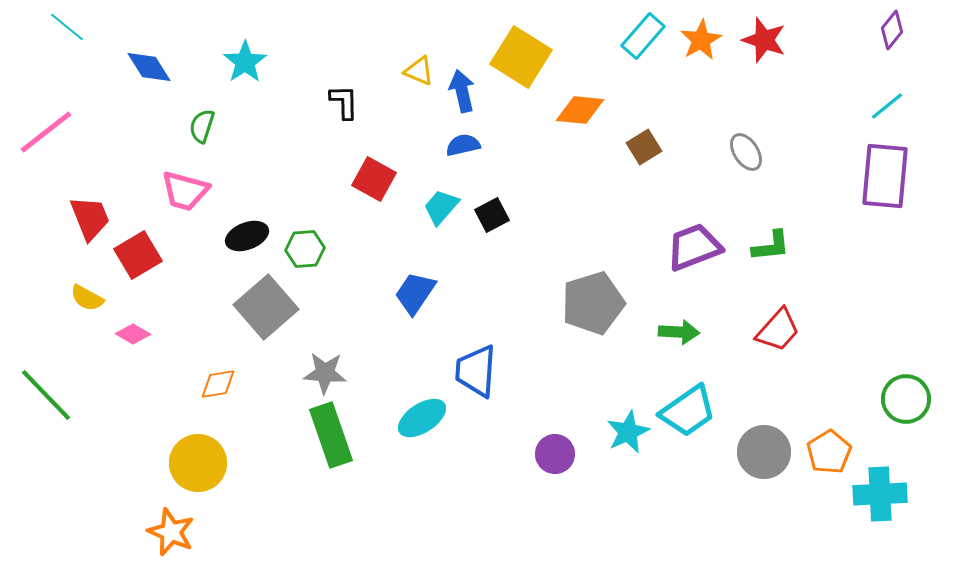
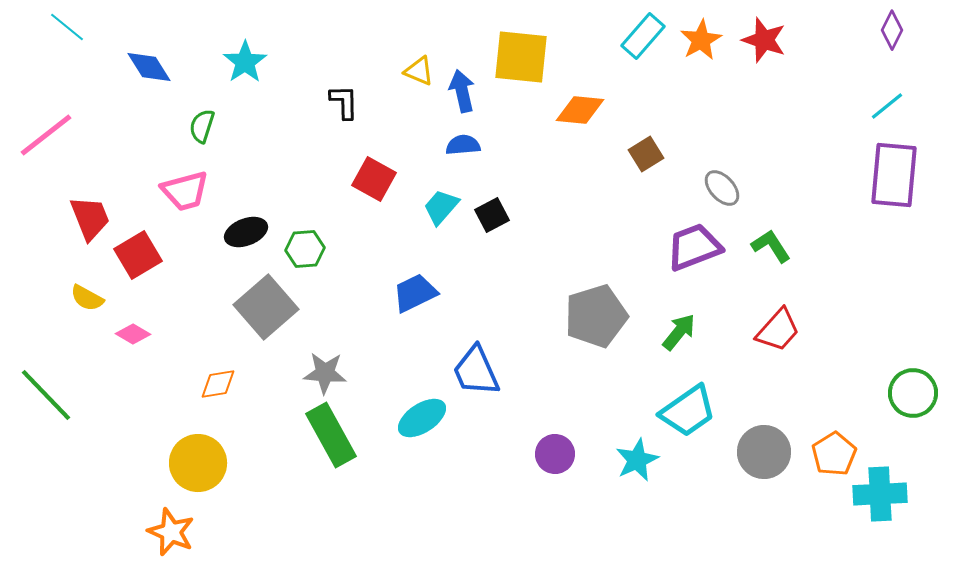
purple diamond at (892, 30): rotated 12 degrees counterclockwise
yellow square at (521, 57): rotated 26 degrees counterclockwise
pink line at (46, 132): moved 3 px down
blue semicircle at (463, 145): rotated 8 degrees clockwise
brown square at (644, 147): moved 2 px right, 7 px down
gray ellipse at (746, 152): moved 24 px left, 36 px down; rotated 9 degrees counterclockwise
purple rectangle at (885, 176): moved 9 px right, 1 px up
pink trapezoid at (185, 191): rotated 30 degrees counterclockwise
black ellipse at (247, 236): moved 1 px left, 4 px up
green L-shape at (771, 246): rotated 117 degrees counterclockwise
blue trapezoid at (415, 293): rotated 30 degrees clockwise
gray pentagon at (593, 303): moved 3 px right, 13 px down
green arrow at (679, 332): rotated 54 degrees counterclockwise
blue trapezoid at (476, 371): rotated 28 degrees counterclockwise
green circle at (906, 399): moved 7 px right, 6 px up
cyan star at (628, 432): moved 9 px right, 28 px down
green rectangle at (331, 435): rotated 10 degrees counterclockwise
orange pentagon at (829, 452): moved 5 px right, 2 px down
